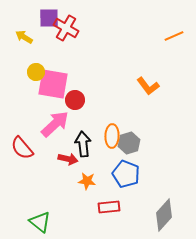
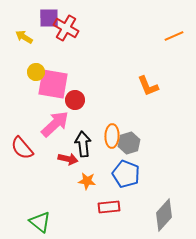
orange L-shape: rotated 15 degrees clockwise
